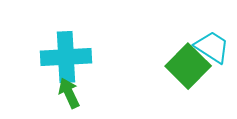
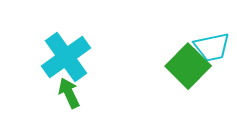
cyan trapezoid: rotated 135 degrees clockwise
cyan cross: rotated 33 degrees counterclockwise
